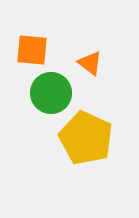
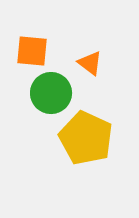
orange square: moved 1 px down
